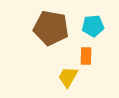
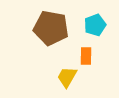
cyan pentagon: moved 2 px right, 1 px up; rotated 15 degrees counterclockwise
yellow trapezoid: moved 1 px left
